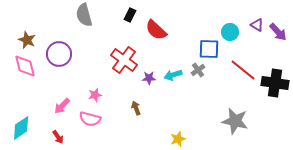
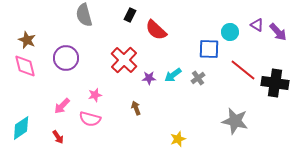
purple circle: moved 7 px right, 4 px down
red cross: rotated 8 degrees clockwise
gray cross: moved 8 px down
cyan arrow: rotated 18 degrees counterclockwise
